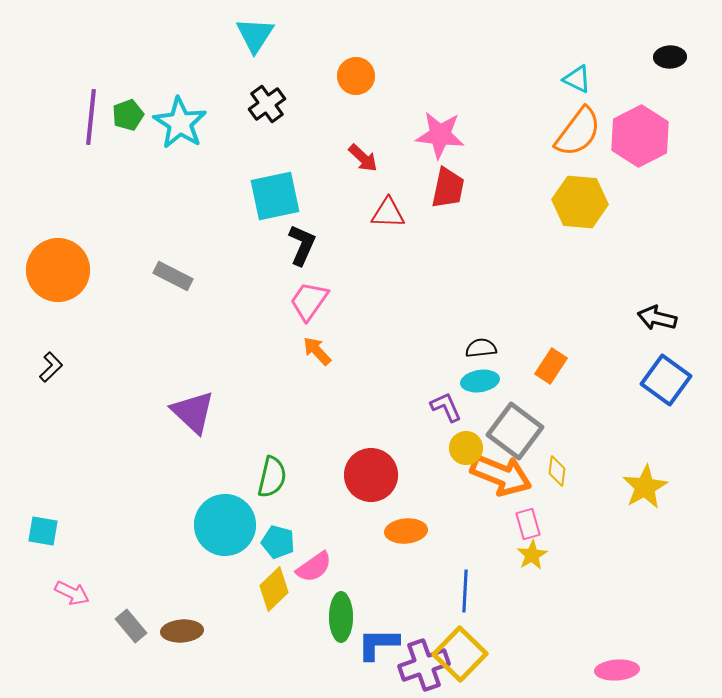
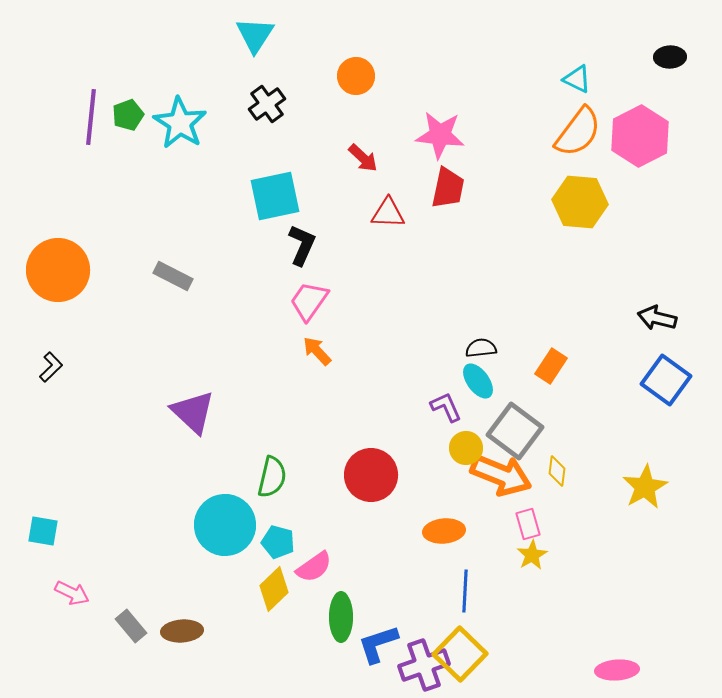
cyan ellipse at (480, 381): moved 2 px left; rotated 63 degrees clockwise
orange ellipse at (406, 531): moved 38 px right
blue L-shape at (378, 644): rotated 18 degrees counterclockwise
